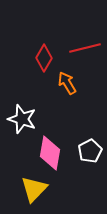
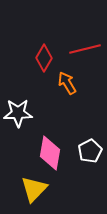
red line: moved 1 px down
white star: moved 4 px left, 6 px up; rotated 20 degrees counterclockwise
